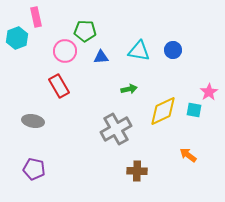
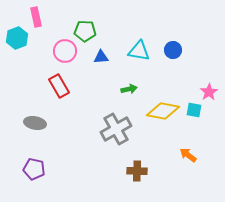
yellow diamond: rotated 36 degrees clockwise
gray ellipse: moved 2 px right, 2 px down
